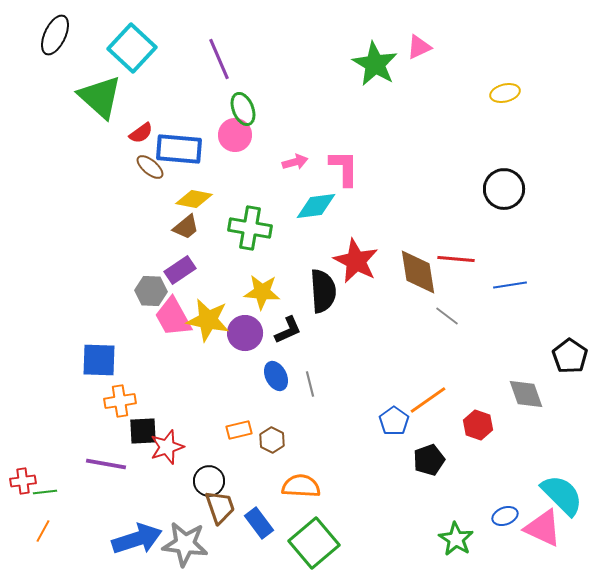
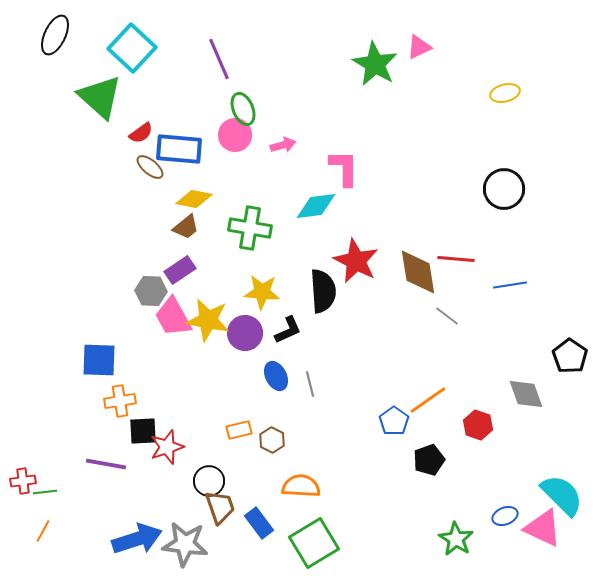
pink arrow at (295, 162): moved 12 px left, 17 px up
green square at (314, 543): rotated 9 degrees clockwise
